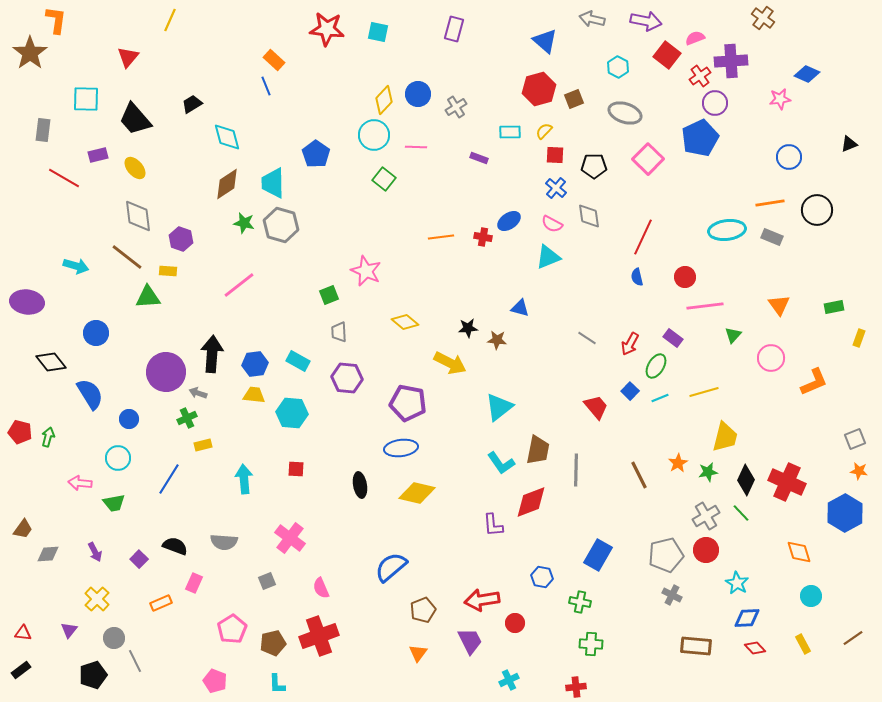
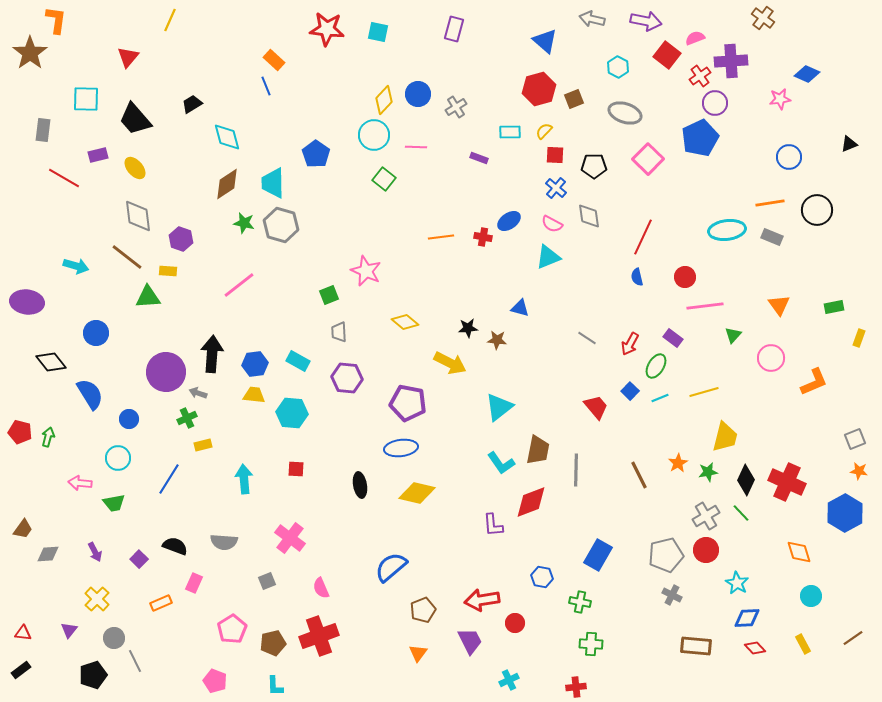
cyan L-shape at (277, 684): moved 2 px left, 2 px down
